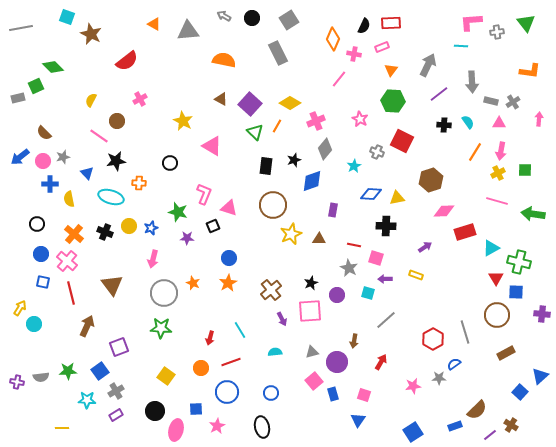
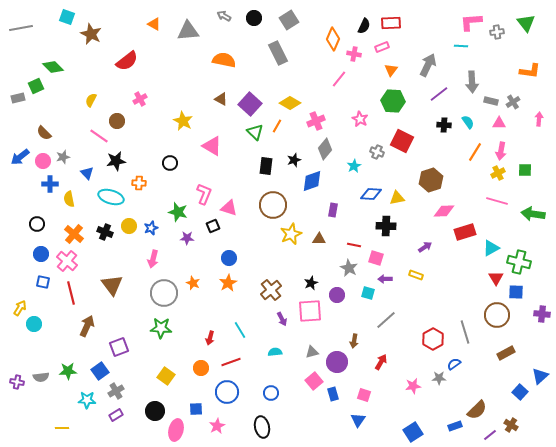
black circle at (252, 18): moved 2 px right
